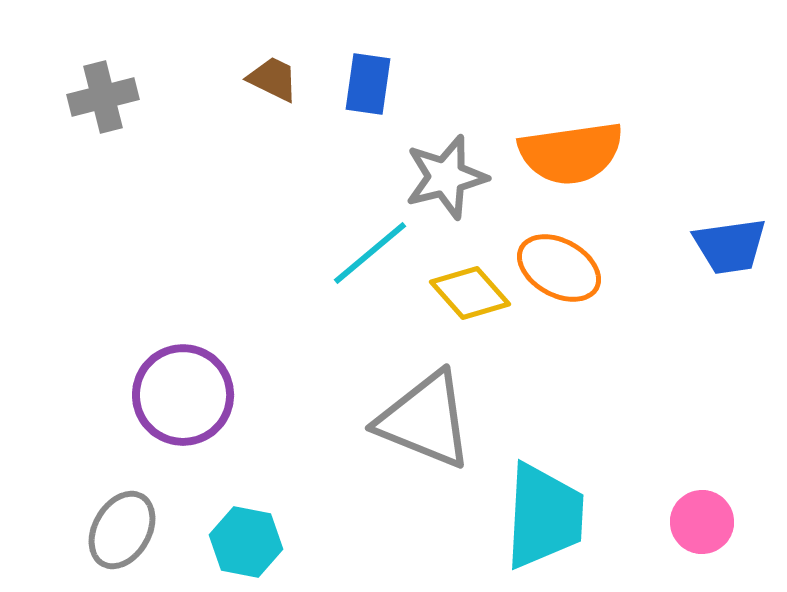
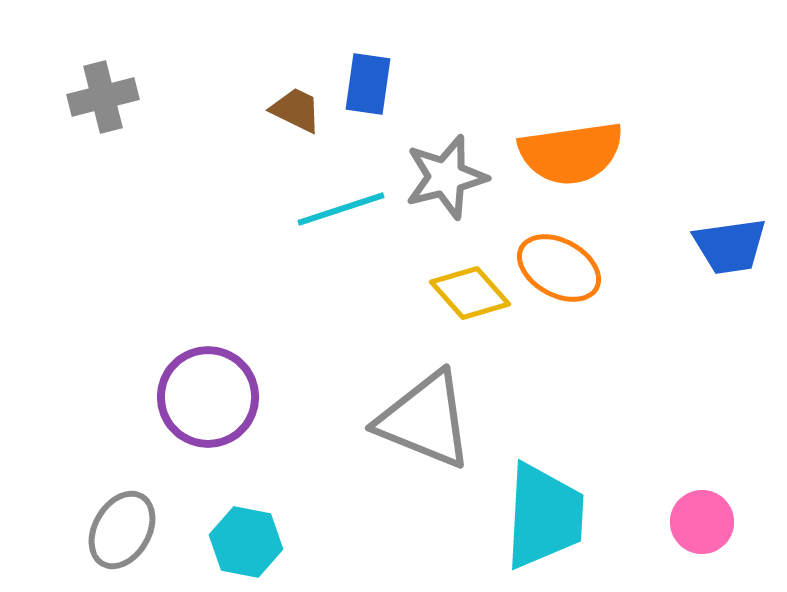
brown trapezoid: moved 23 px right, 31 px down
cyan line: moved 29 px left, 44 px up; rotated 22 degrees clockwise
purple circle: moved 25 px right, 2 px down
